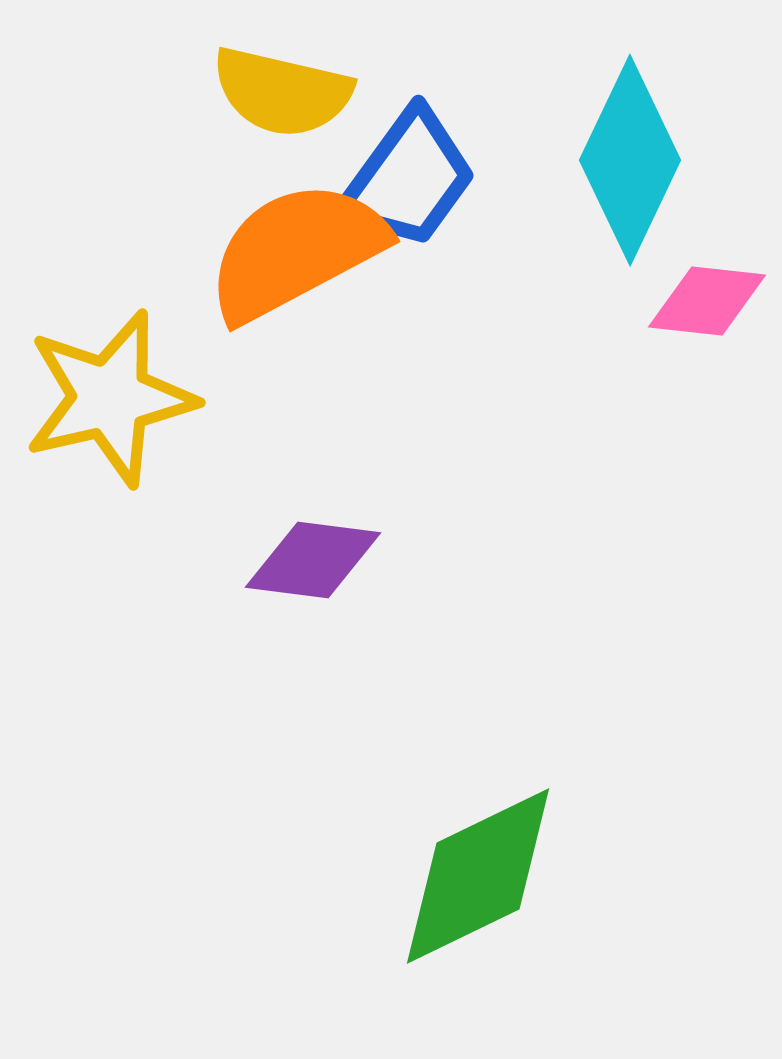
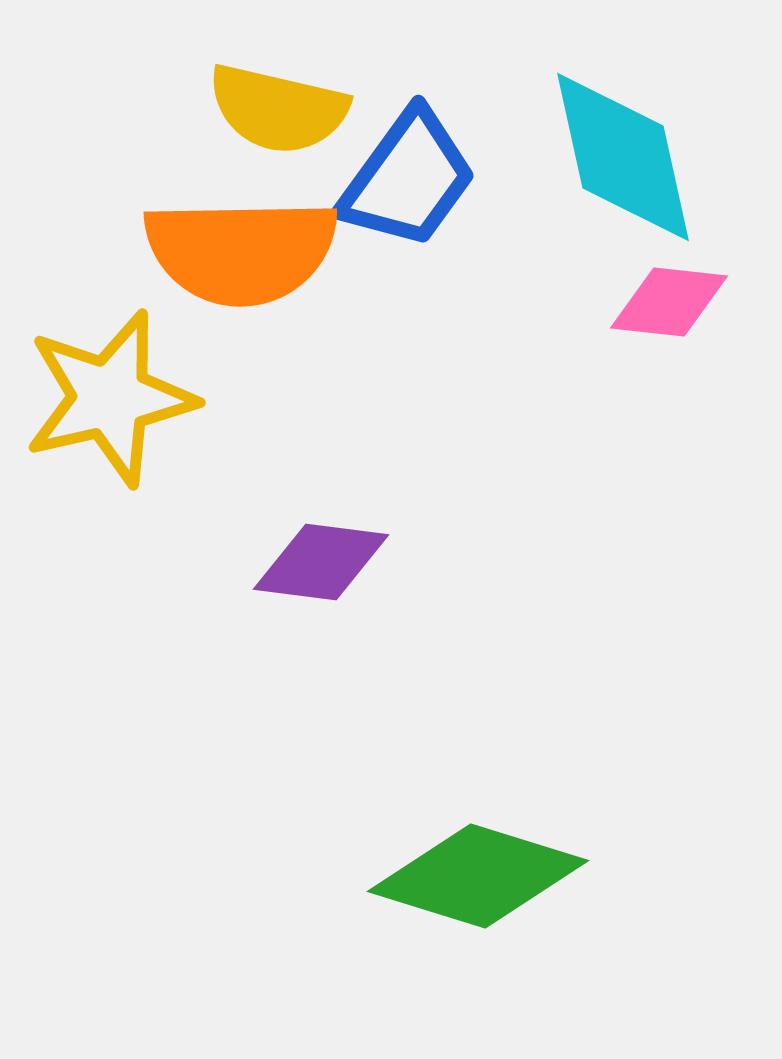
yellow semicircle: moved 4 px left, 17 px down
cyan diamond: moved 7 px left, 3 px up; rotated 38 degrees counterclockwise
orange semicircle: moved 55 px left; rotated 153 degrees counterclockwise
pink diamond: moved 38 px left, 1 px down
purple diamond: moved 8 px right, 2 px down
green diamond: rotated 43 degrees clockwise
